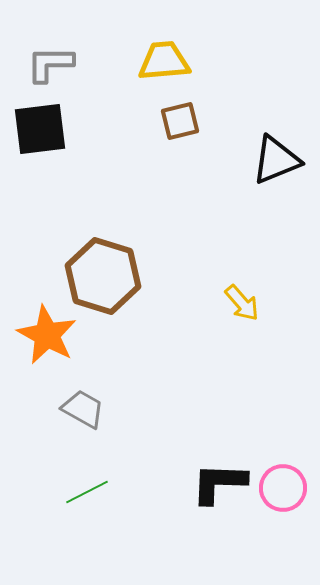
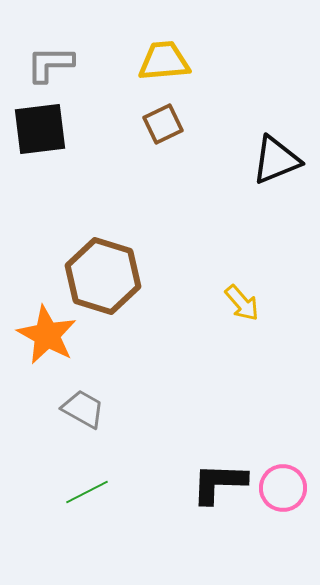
brown square: moved 17 px left, 3 px down; rotated 12 degrees counterclockwise
